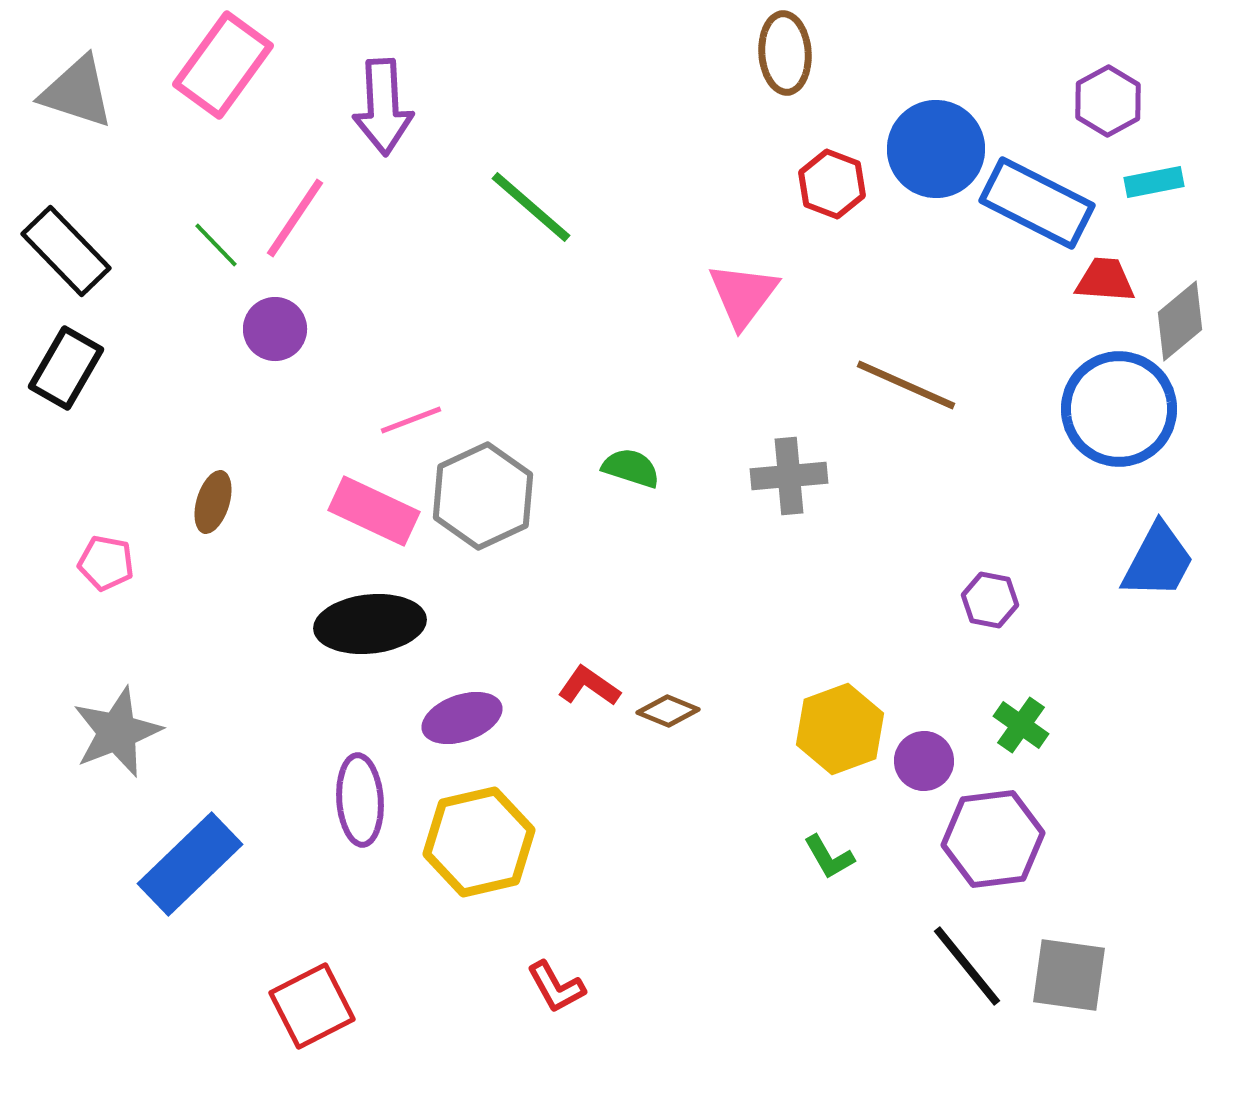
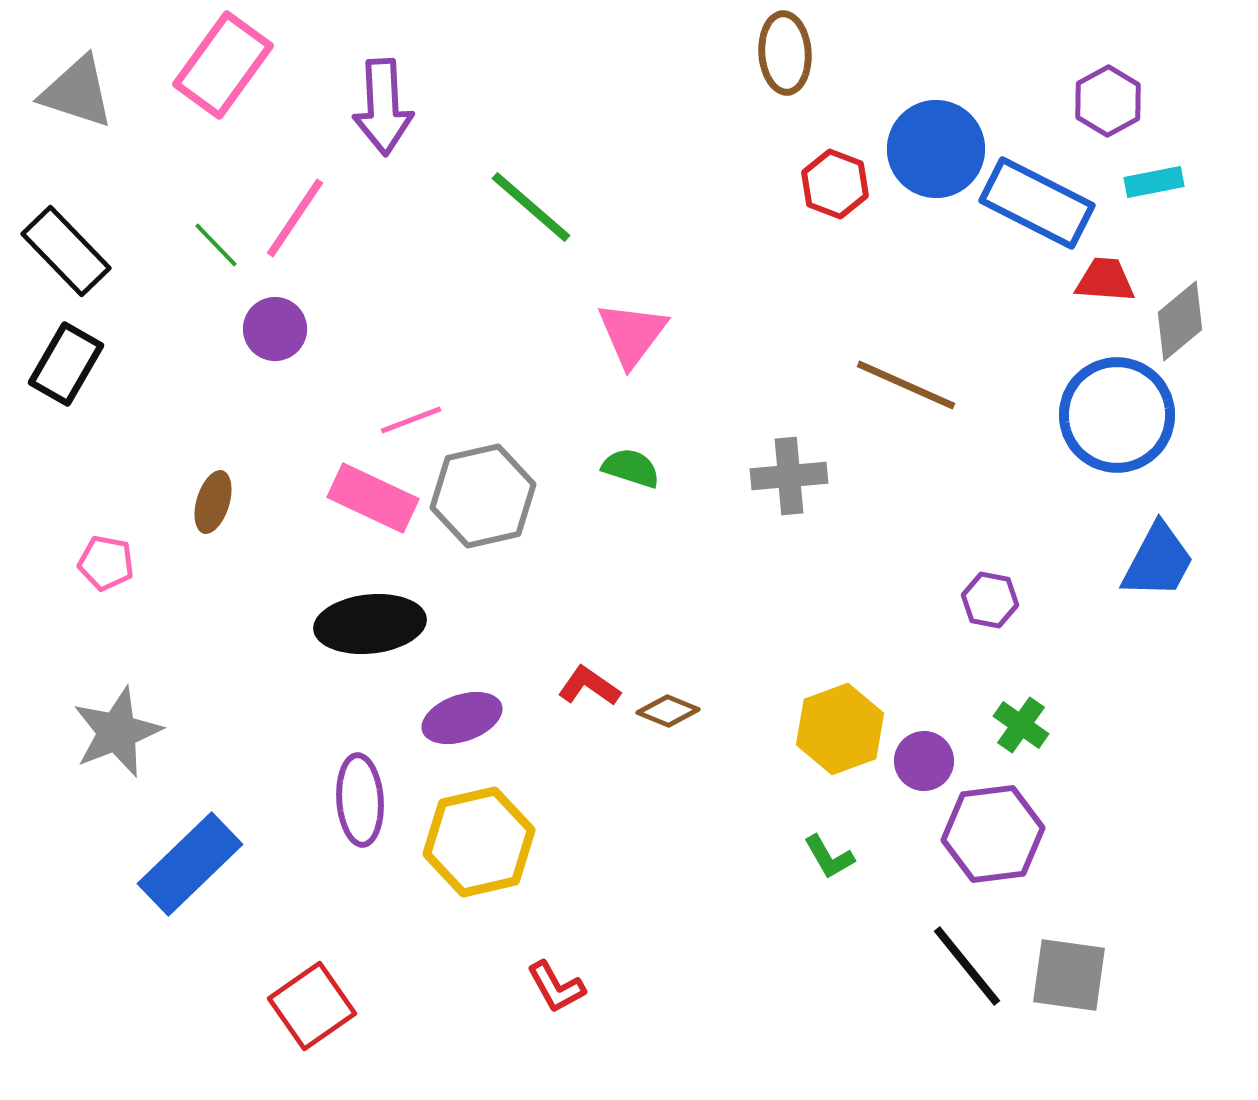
red hexagon at (832, 184): moved 3 px right
pink triangle at (743, 295): moved 111 px left, 39 px down
black rectangle at (66, 368): moved 4 px up
blue circle at (1119, 409): moved 2 px left, 6 px down
gray hexagon at (483, 496): rotated 12 degrees clockwise
pink rectangle at (374, 511): moved 1 px left, 13 px up
purple hexagon at (993, 839): moved 5 px up
red square at (312, 1006): rotated 8 degrees counterclockwise
